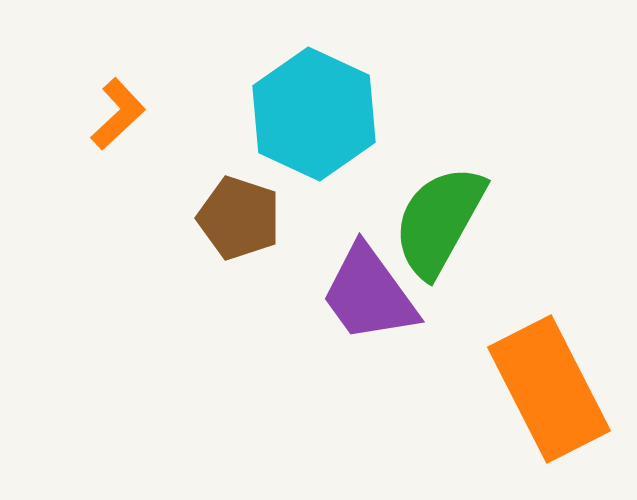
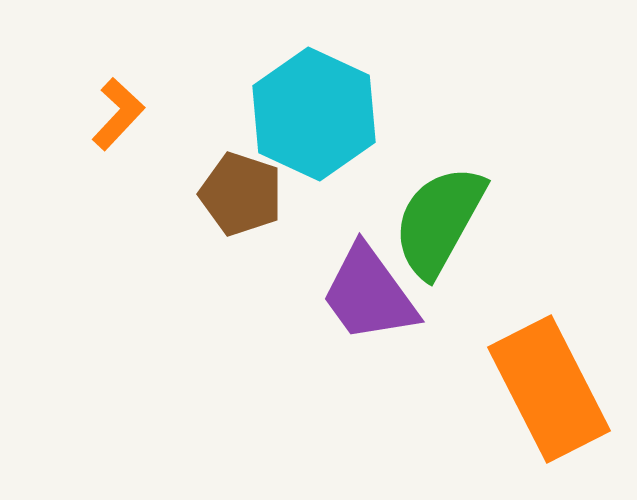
orange L-shape: rotated 4 degrees counterclockwise
brown pentagon: moved 2 px right, 24 px up
